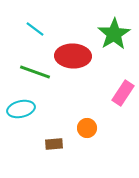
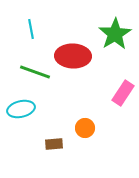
cyan line: moved 4 px left; rotated 42 degrees clockwise
green star: moved 1 px right
orange circle: moved 2 px left
